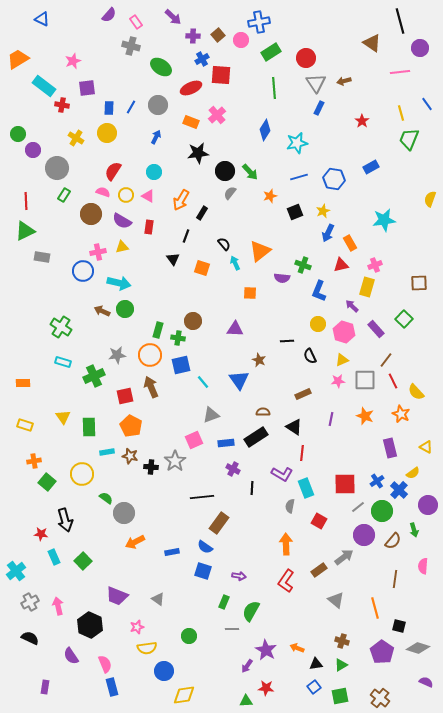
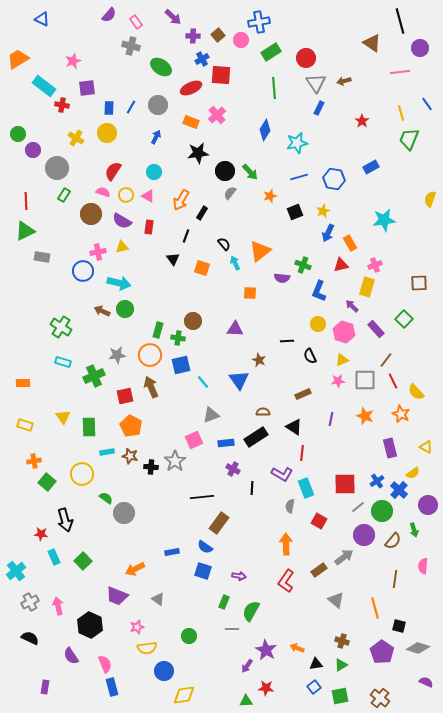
orange arrow at (135, 542): moved 27 px down
